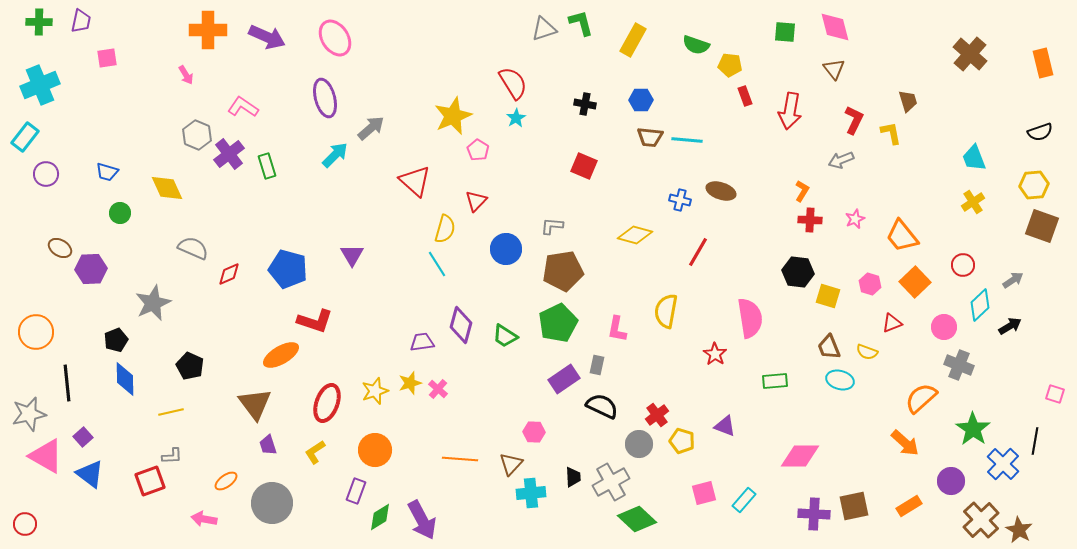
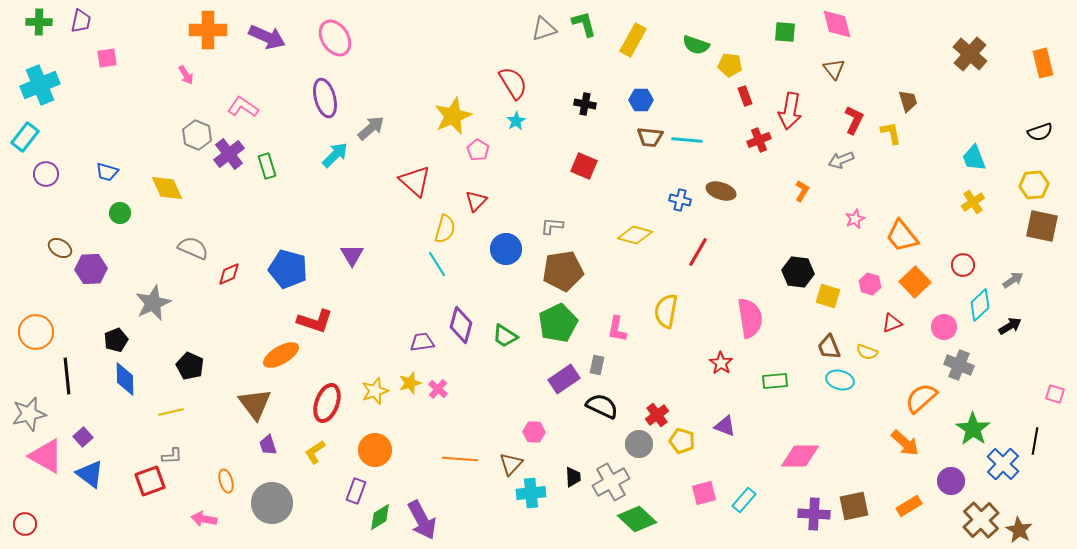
green L-shape at (581, 23): moved 3 px right, 1 px down
pink diamond at (835, 27): moved 2 px right, 3 px up
cyan star at (516, 118): moved 3 px down
red cross at (810, 220): moved 51 px left, 80 px up; rotated 25 degrees counterclockwise
brown square at (1042, 226): rotated 8 degrees counterclockwise
red star at (715, 354): moved 6 px right, 9 px down
black line at (67, 383): moved 7 px up
orange ellipse at (226, 481): rotated 70 degrees counterclockwise
